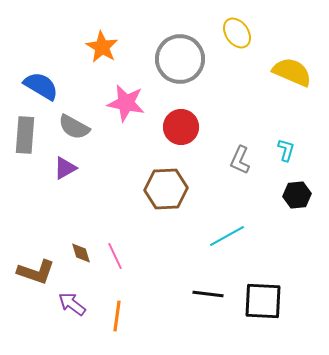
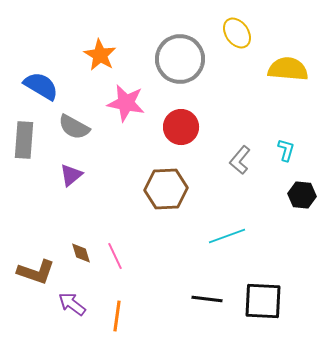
orange star: moved 2 px left, 8 px down
yellow semicircle: moved 4 px left, 3 px up; rotated 18 degrees counterclockwise
gray rectangle: moved 1 px left, 5 px down
gray L-shape: rotated 16 degrees clockwise
purple triangle: moved 6 px right, 7 px down; rotated 10 degrees counterclockwise
black hexagon: moved 5 px right; rotated 12 degrees clockwise
cyan line: rotated 9 degrees clockwise
black line: moved 1 px left, 5 px down
